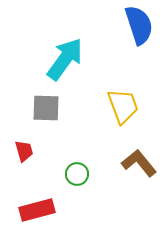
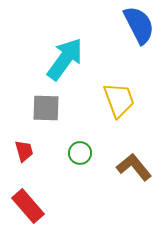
blue semicircle: rotated 9 degrees counterclockwise
yellow trapezoid: moved 4 px left, 6 px up
brown L-shape: moved 5 px left, 4 px down
green circle: moved 3 px right, 21 px up
red rectangle: moved 9 px left, 4 px up; rotated 64 degrees clockwise
